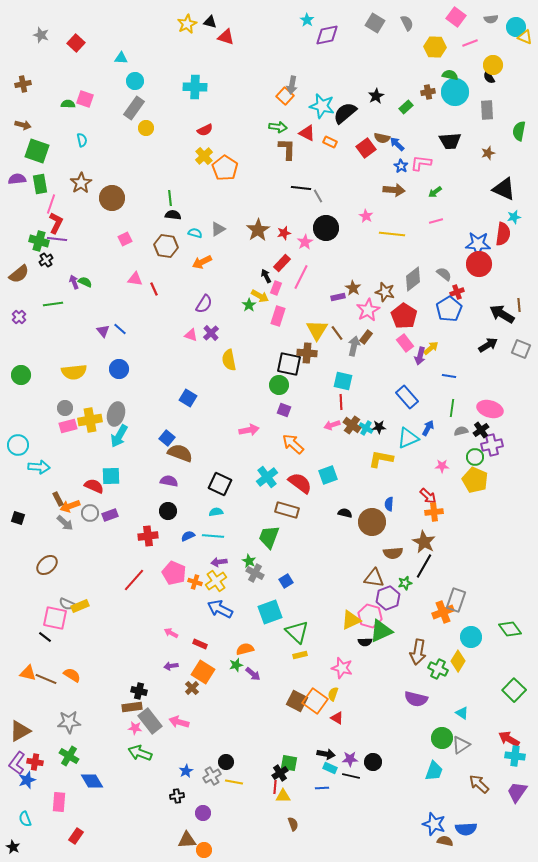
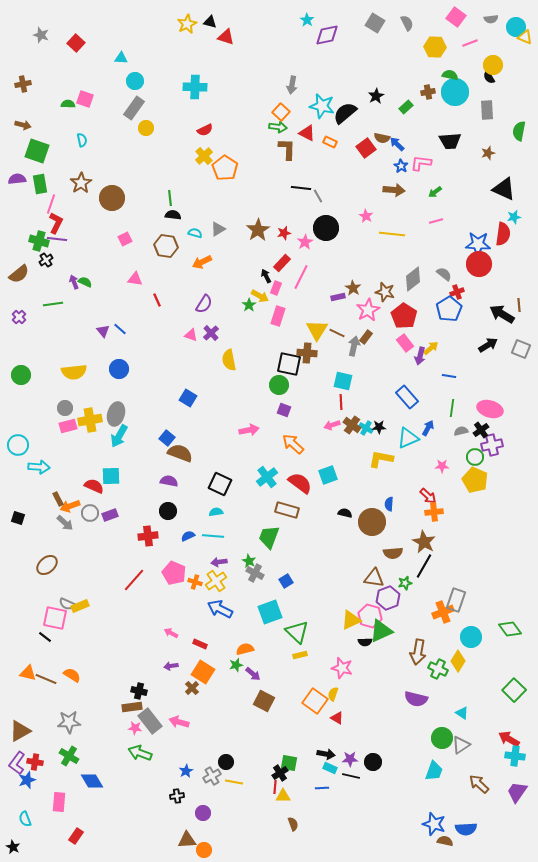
orange square at (285, 96): moved 4 px left, 16 px down
red line at (154, 289): moved 3 px right, 11 px down
brown line at (337, 333): rotated 28 degrees counterclockwise
brown square at (297, 701): moved 33 px left
